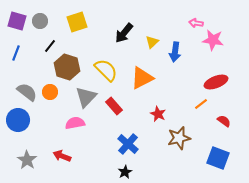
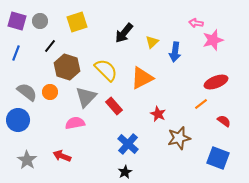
pink star: rotated 25 degrees counterclockwise
